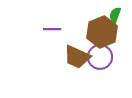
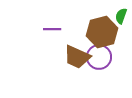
green semicircle: moved 6 px right, 1 px down
brown hexagon: rotated 8 degrees clockwise
purple circle: moved 1 px left
